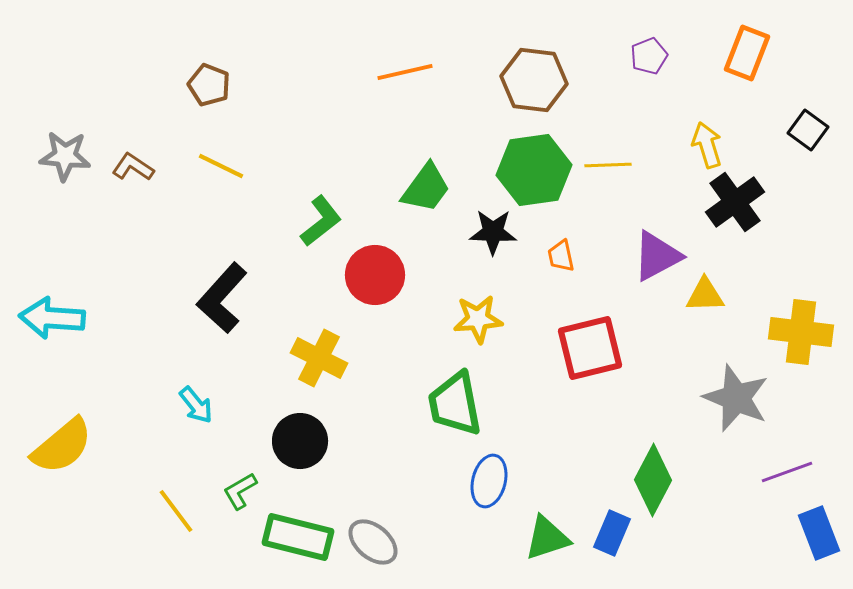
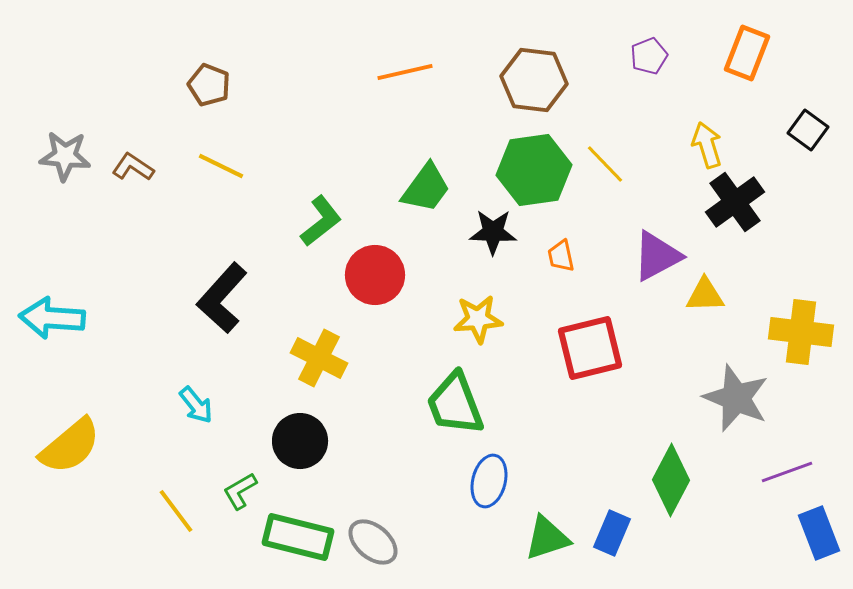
yellow line at (608, 165): moved 3 px left, 1 px up; rotated 48 degrees clockwise
green trapezoid at (455, 404): rotated 10 degrees counterclockwise
yellow semicircle at (62, 446): moved 8 px right
green diamond at (653, 480): moved 18 px right
